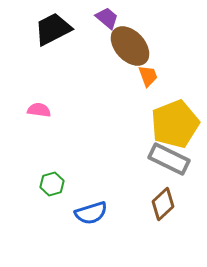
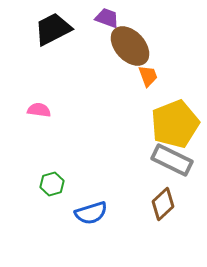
purple trapezoid: rotated 20 degrees counterclockwise
gray rectangle: moved 3 px right, 1 px down
